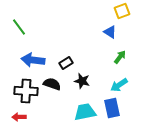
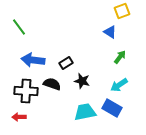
blue rectangle: rotated 48 degrees counterclockwise
